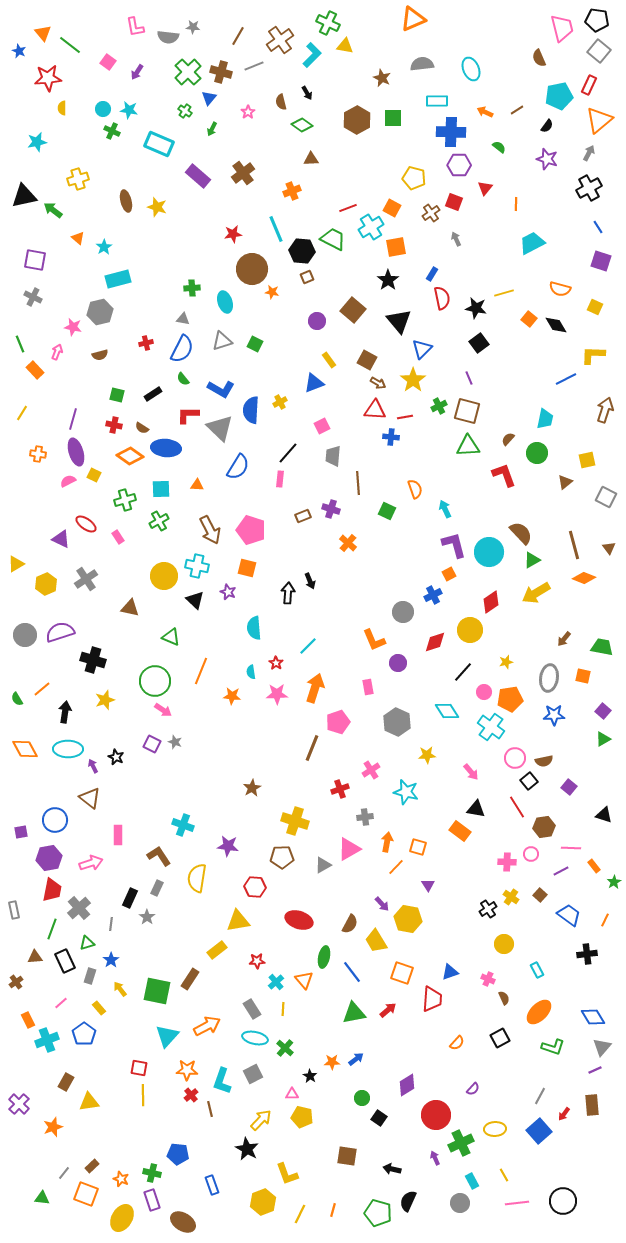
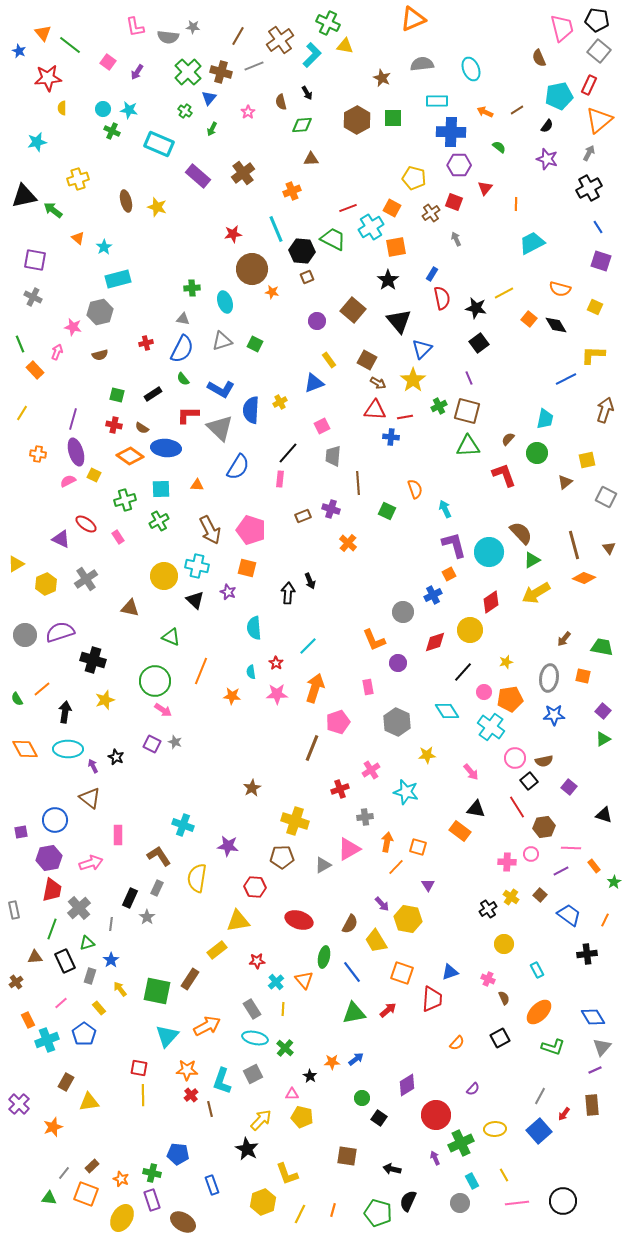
green diamond at (302, 125): rotated 40 degrees counterclockwise
yellow line at (504, 293): rotated 12 degrees counterclockwise
green triangle at (42, 1198): moved 7 px right
